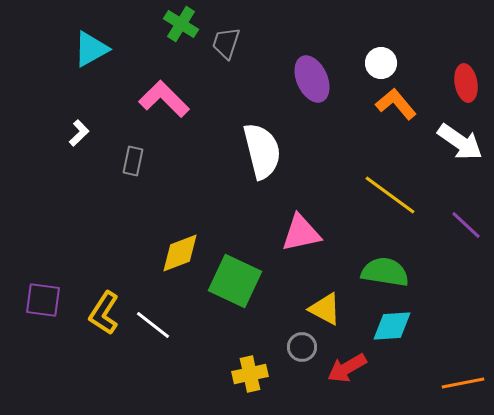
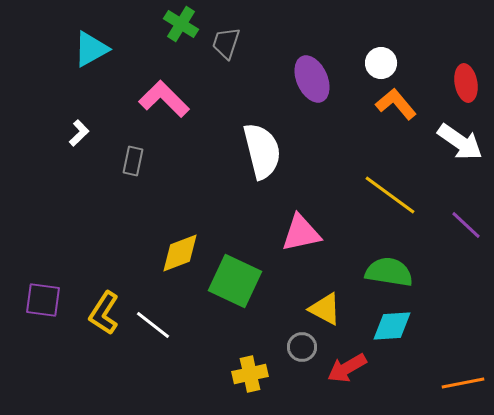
green semicircle: moved 4 px right
